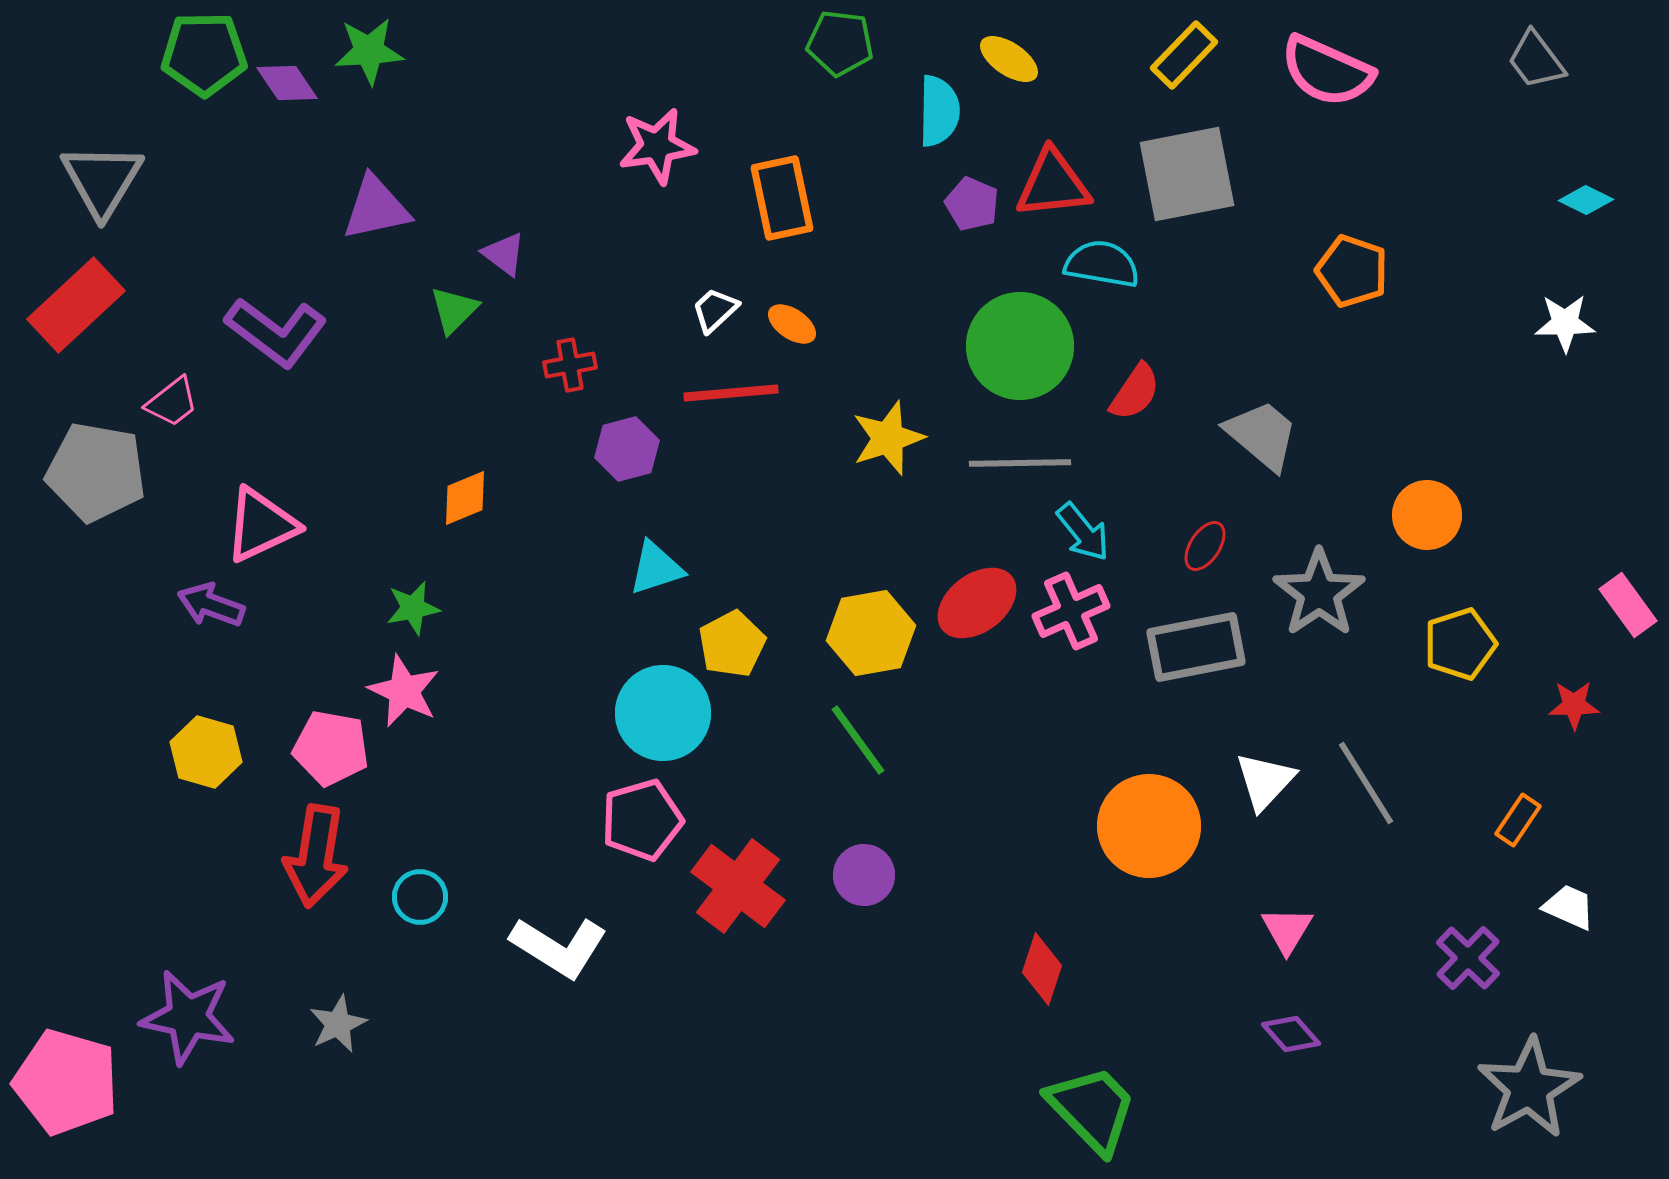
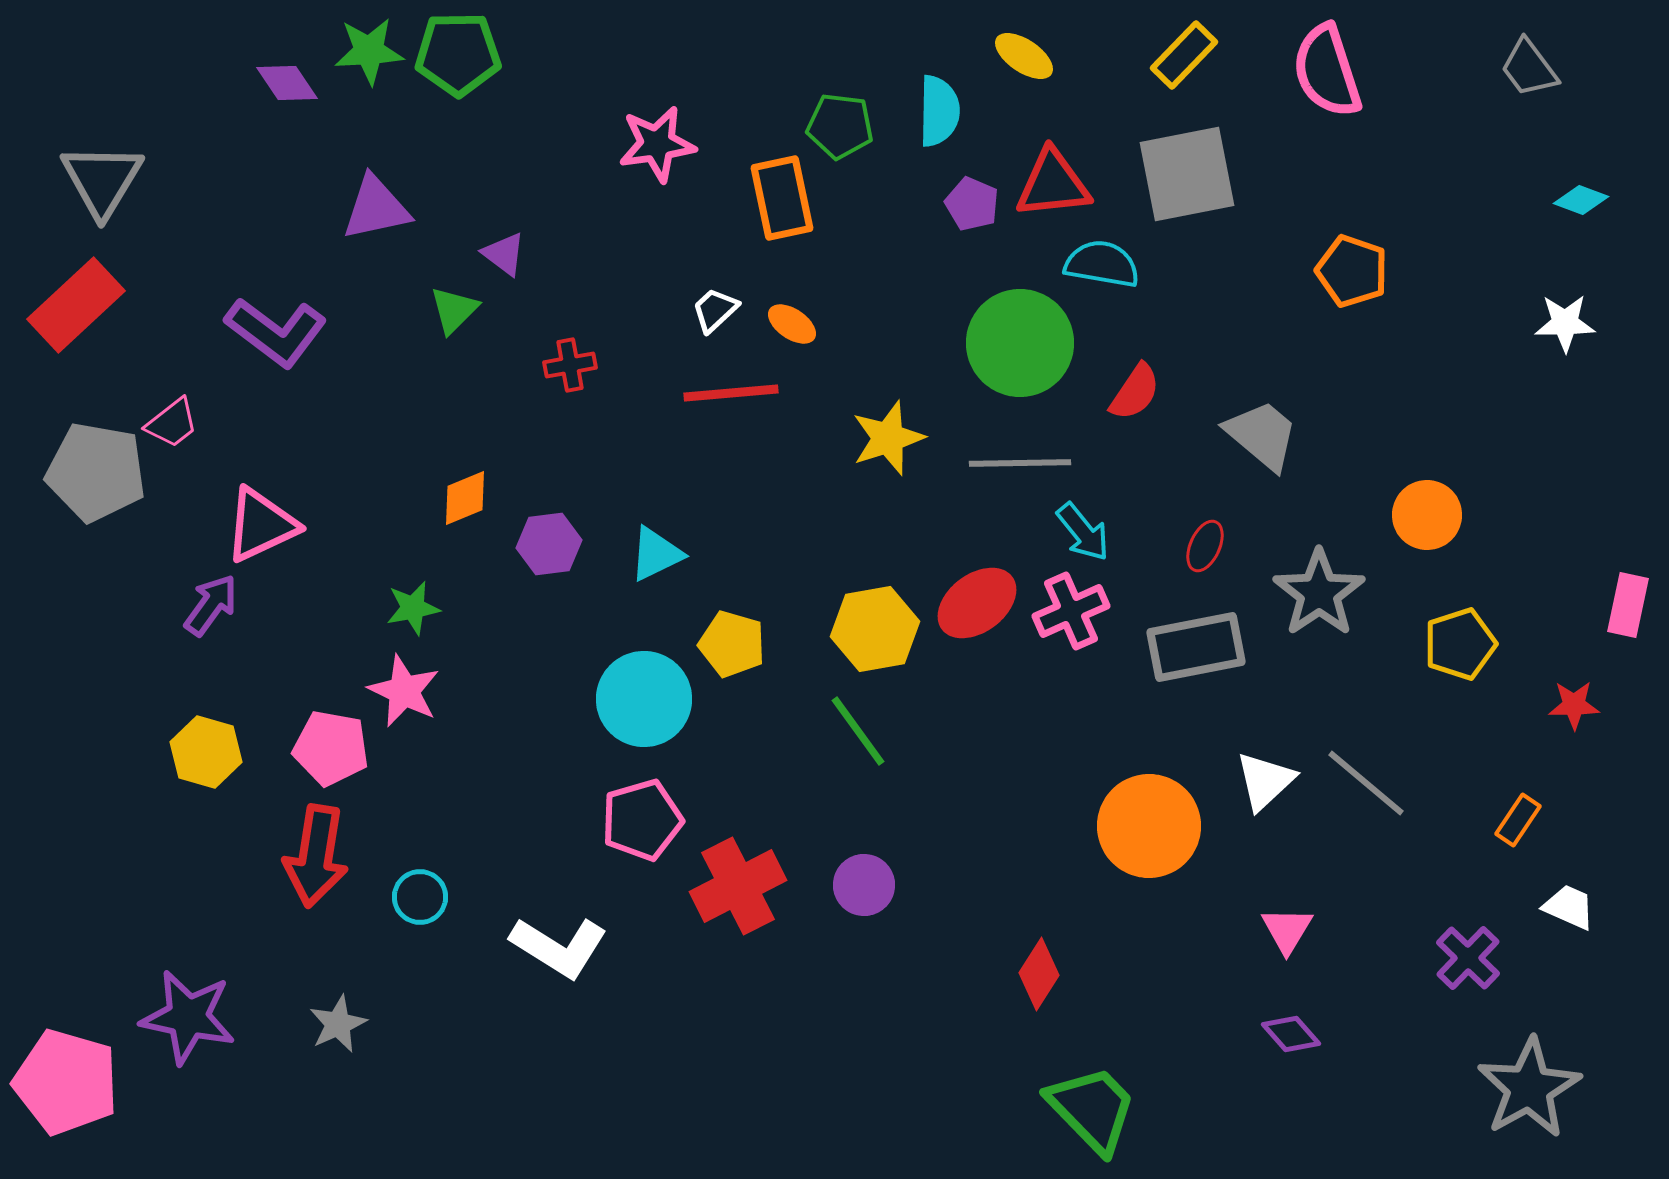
green pentagon at (840, 43): moved 83 px down
green pentagon at (204, 54): moved 254 px right
yellow ellipse at (1009, 59): moved 15 px right, 3 px up
gray trapezoid at (1536, 60): moved 7 px left, 8 px down
pink semicircle at (1327, 71): rotated 48 degrees clockwise
pink star at (657, 146): moved 2 px up
cyan diamond at (1586, 200): moved 5 px left; rotated 6 degrees counterclockwise
green circle at (1020, 346): moved 3 px up
pink trapezoid at (172, 402): moved 21 px down
purple hexagon at (627, 449): moved 78 px left, 95 px down; rotated 8 degrees clockwise
red ellipse at (1205, 546): rotated 9 degrees counterclockwise
cyan triangle at (656, 568): moved 14 px up; rotated 8 degrees counterclockwise
purple arrow at (211, 605): rotated 106 degrees clockwise
pink rectangle at (1628, 605): rotated 48 degrees clockwise
yellow hexagon at (871, 633): moved 4 px right, 4 px up
yellow pentagon at (732, 644): rotated 28 degrees counterclockwise
cyan circle at (663, 713): moved 19 px left, 14 px up
green line at (858, 740): moved 9 px up
white triangle at (1265, 781): rotated 4 degrees clockwise
gray line at (1366, 783): rotated 18 degrees counterclockwise
purple circle at (864, 875): moved 10 px down
red cross at (738, 886): rotated 26 degrees clockwise
red diamond at (1042, 969): moved 3 px left, 5 px down; rotated 14 degrees clockwise
